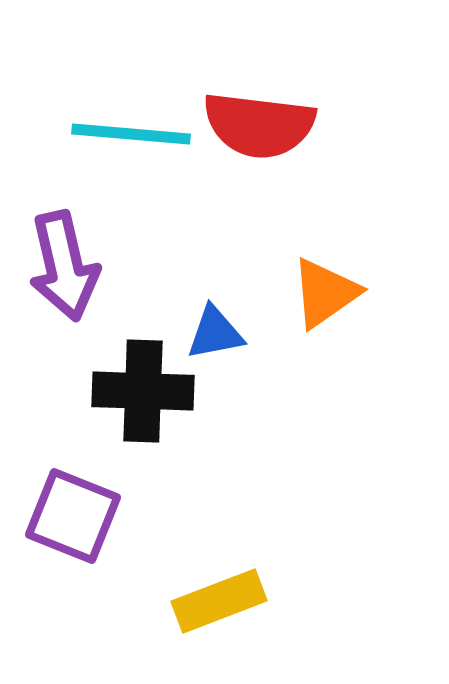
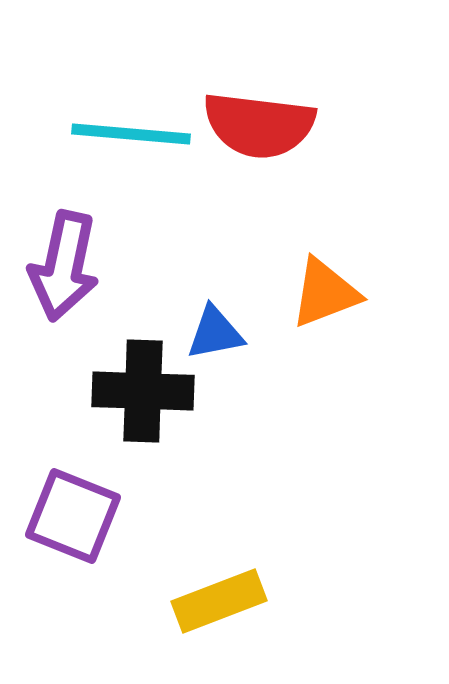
purple arrow: rotated 25 degrees clockwise
orange triangle: rotated 14 degrees clockwise
